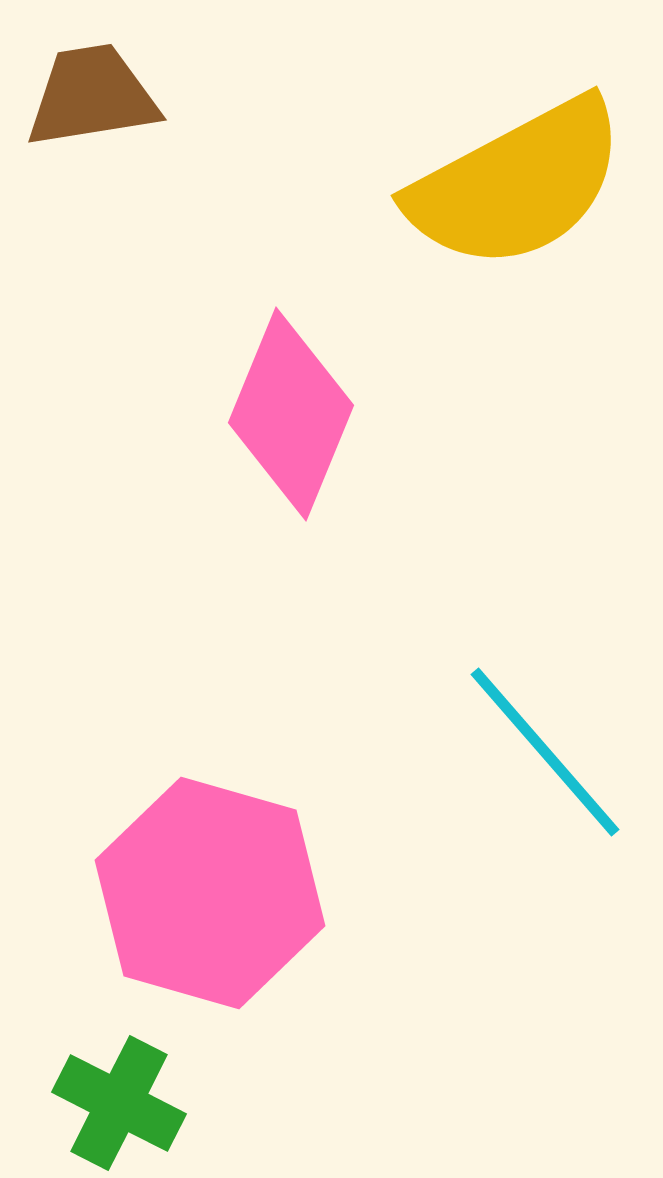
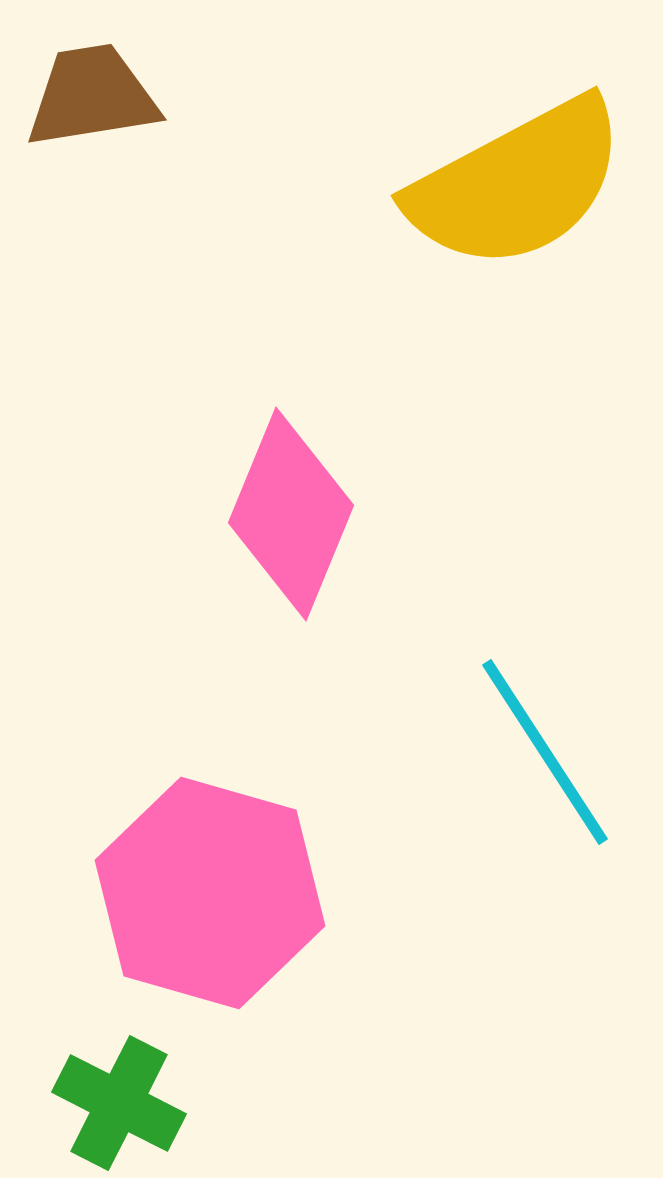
pink diamond: moved 100 px down
cyan line: rotated 8 degrees clockwise
